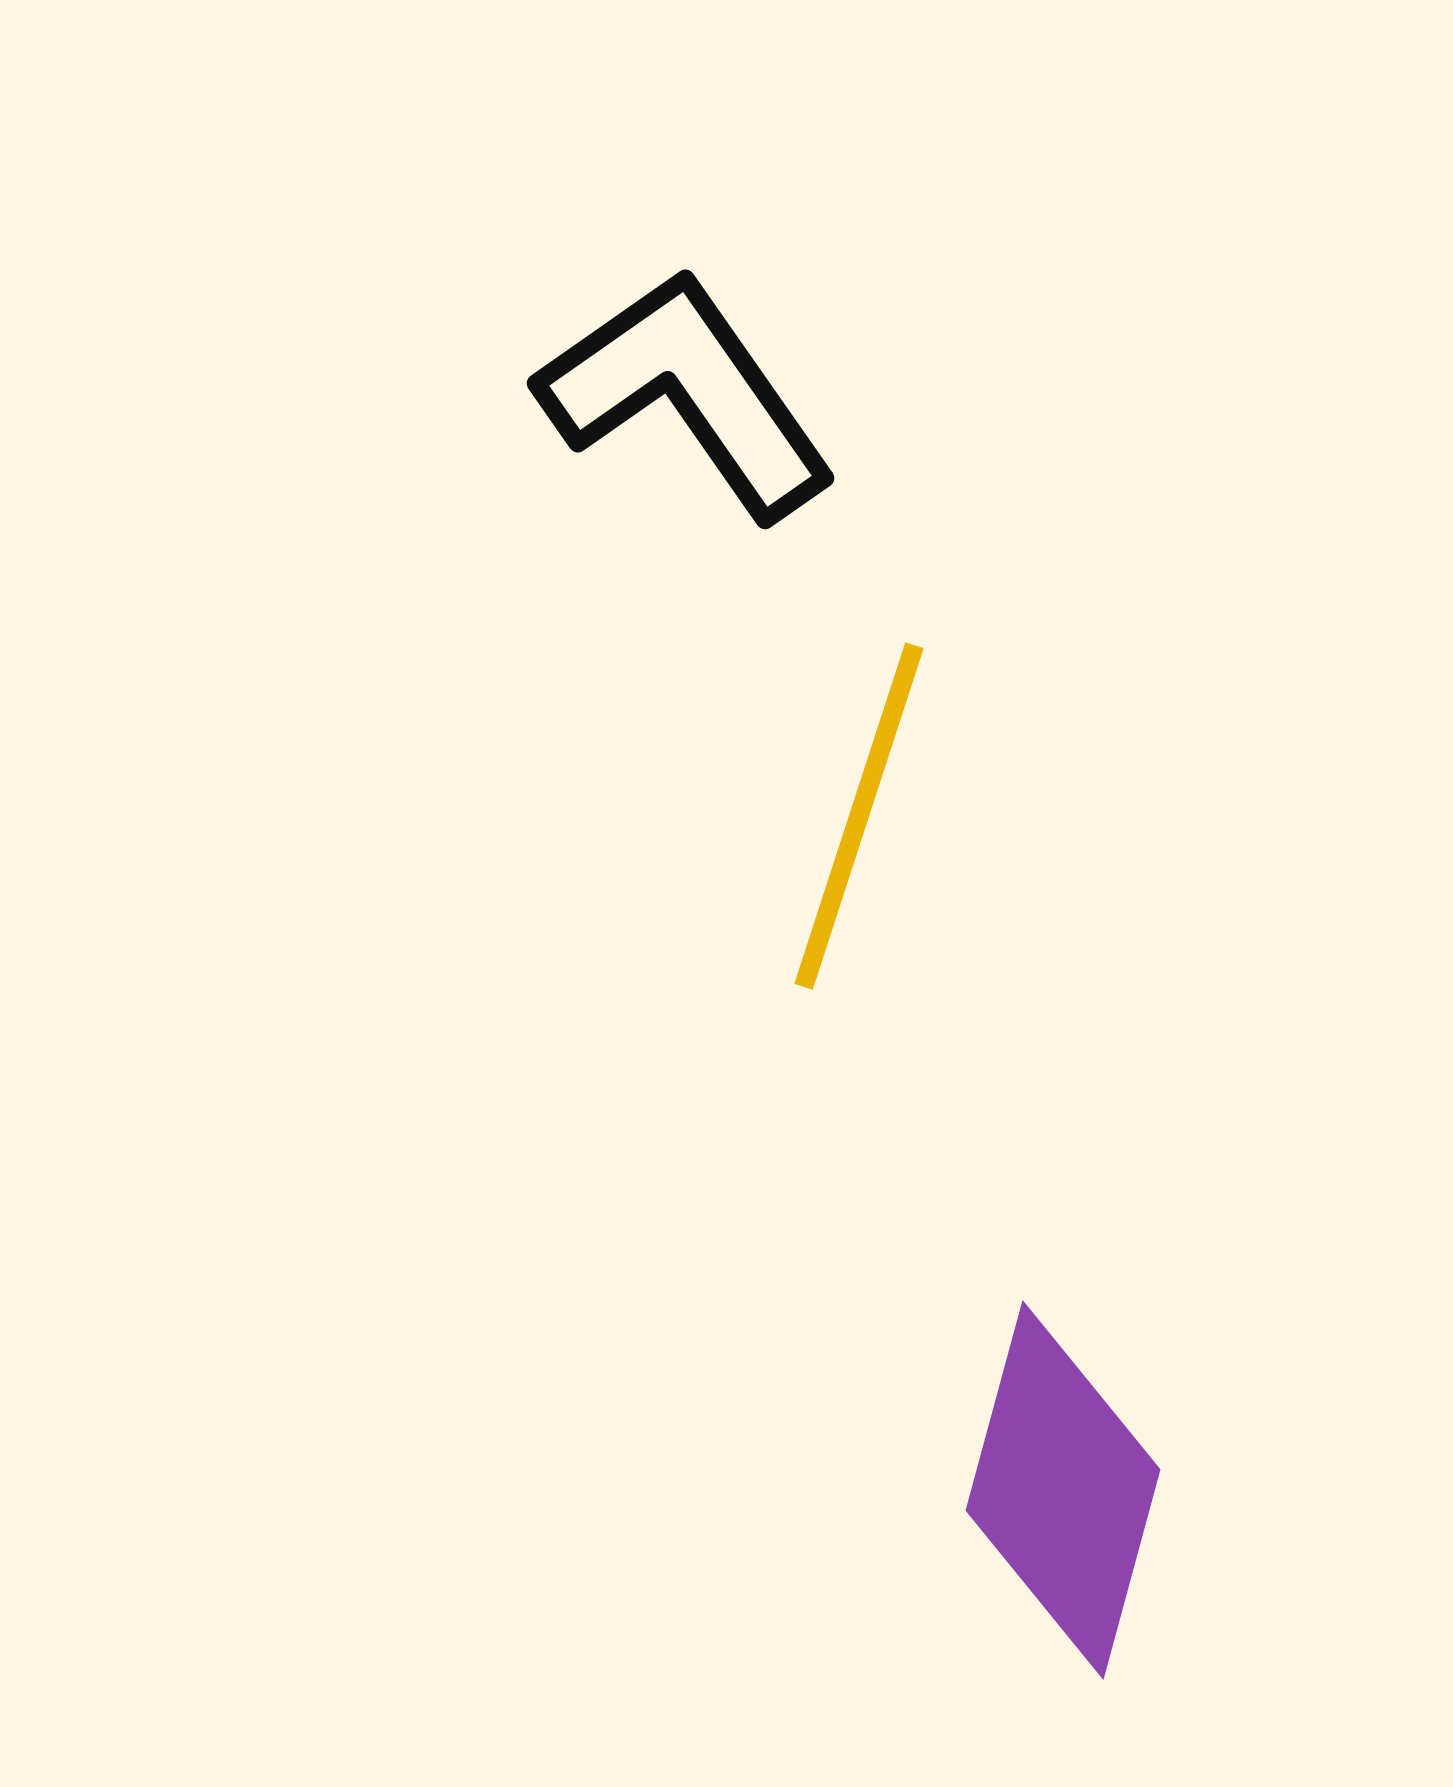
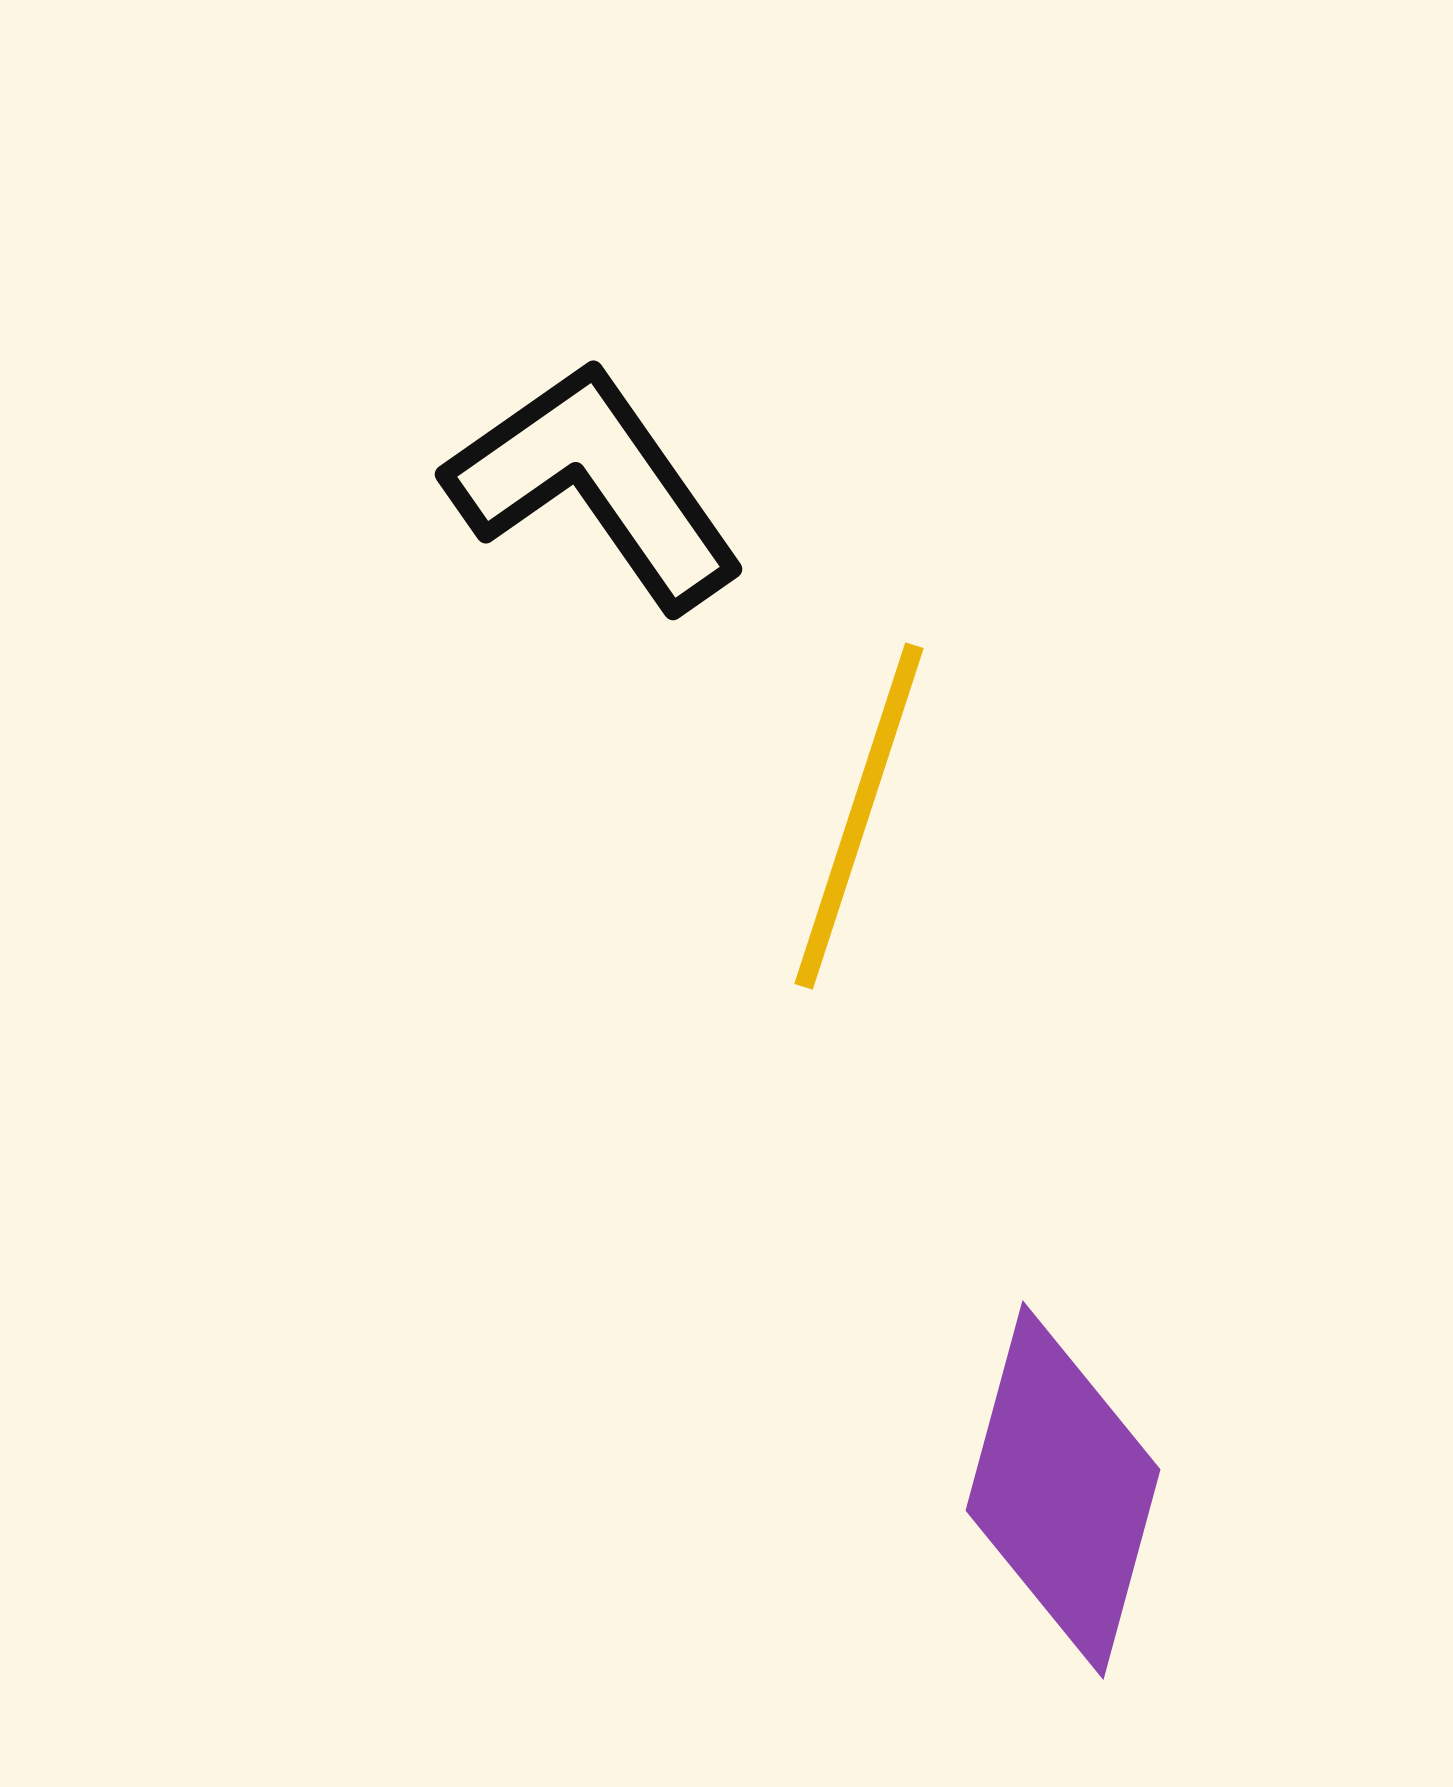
black L-shape: moved 92 px left, 91 px down
